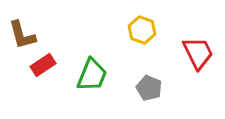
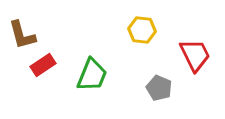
yellow hexagon: rotated 12 degrees counterclockwise
red trapezoid: moved 3 px left, 2 px down
gray pentagon: moved 10 px right
